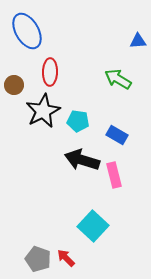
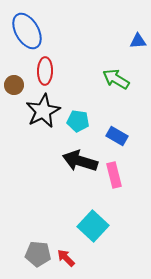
red ellipse: moved 5 px left, 1 px up
green arrow: moved 2 px left
blue rectangle: moved 1 px down
black arrow: moved 2 px left, 1 px down
gray pentagon: moved 5 px up; rotated 15 degrees counterclockwise
